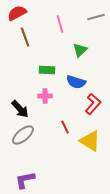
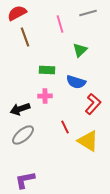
gray line: moved 8 px left, 4 px up
black arrow: rotated 114 degrees clockwise
yellow triangle: moved 2 px left
